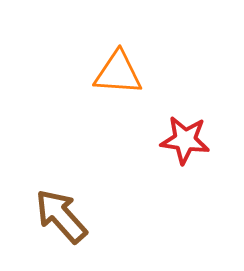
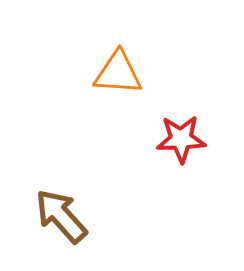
red star: moved 4 px left, 1 px up; rotated 9 degrees counterclockwise
